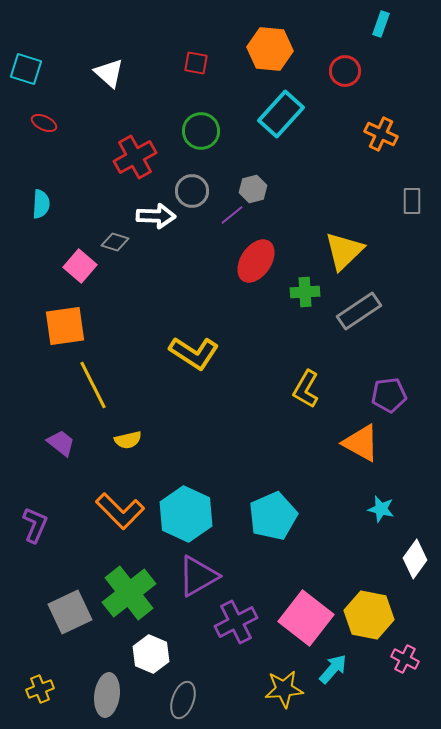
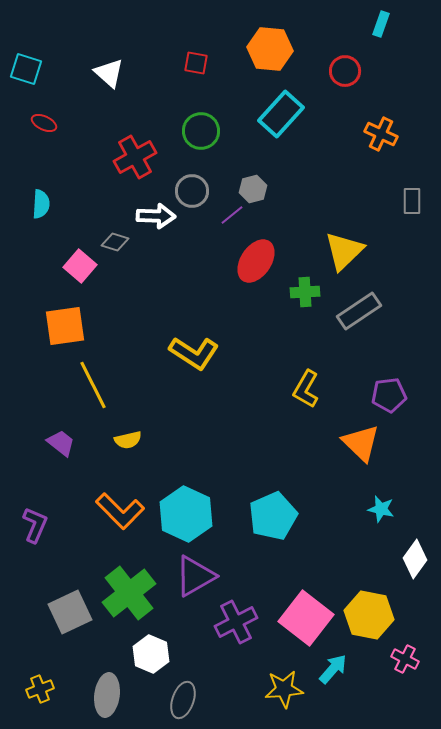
orange triangle at (361, 443): rotated 15 degrees clockwise
purple triangle at (198, 576): moved 3 px left
